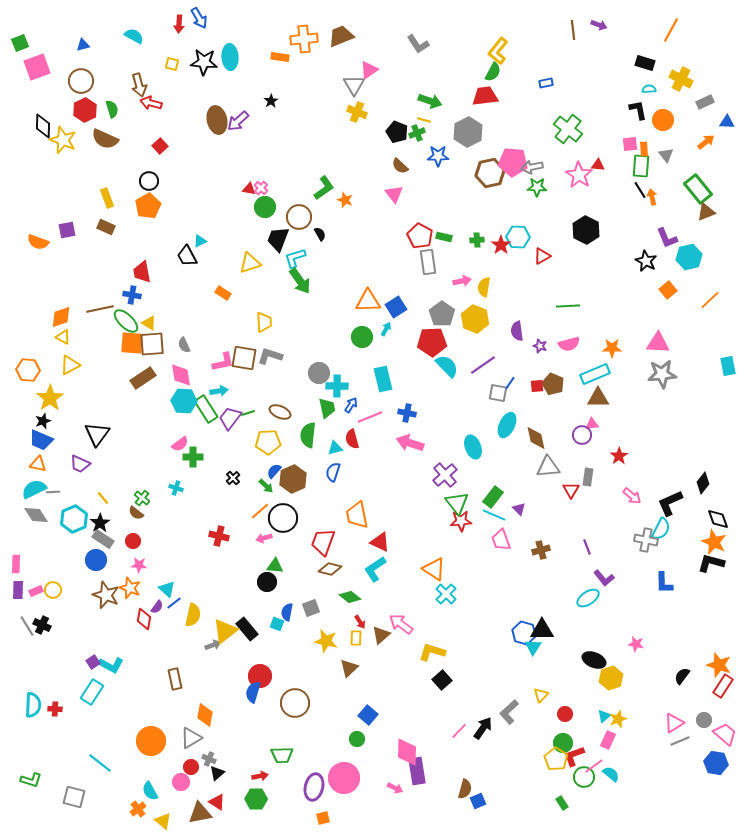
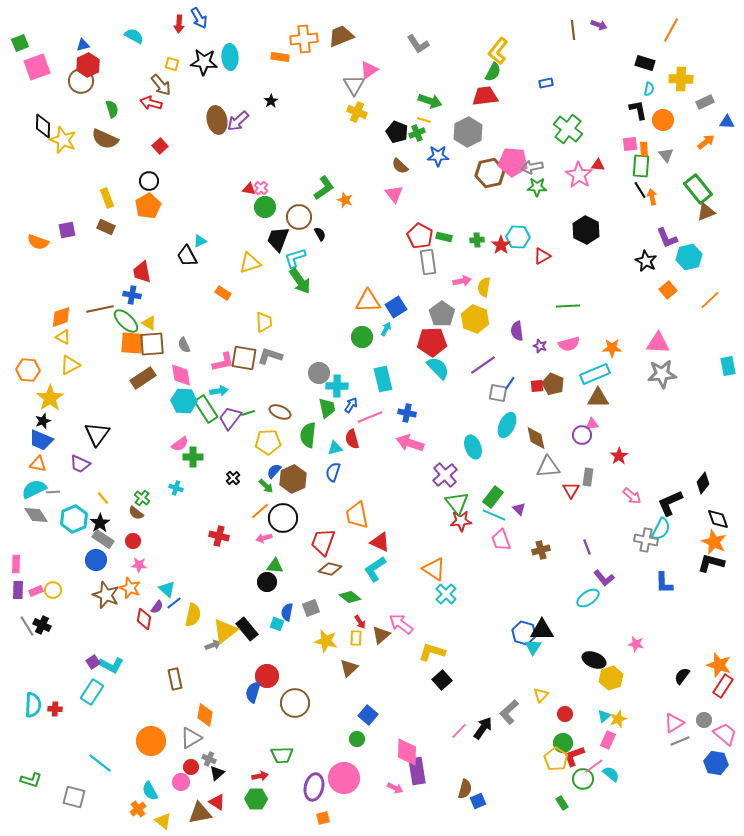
yellow cross at (681, 79): rotated 25 degrees counterclockwise
brown arrow at (139, 85): moved 22 px right; rotated 25 degrees counterclockwise
cyan semicircle at (649, 89): rotated 104 degrees clockwise
red hexagon at (85, 110): moved 3 px right, 45 px up
cyan semicircle at (447, 366): moved 9 px left, 2 px down
red circle at (260, 676): moved 7 px right
green circle at (584, 777): moved 1 px left, 2 px down
